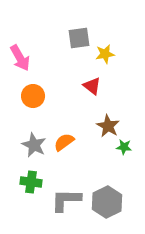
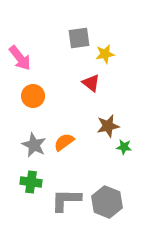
pink arrow: rotated 8 degrees counterclockwise
red triangle: moved 1 px left, 3 px up
brown star: rotated 30 degrees clockwise
gray hexagon: rotated 12 degrees counterclockwise
